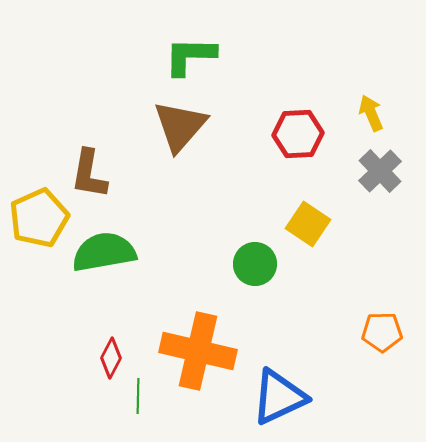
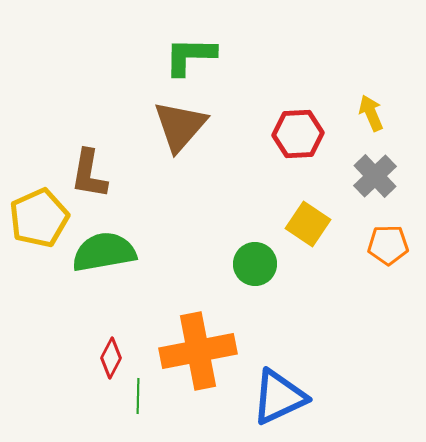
gray cross: moved 5 px left, 5 px down
orange pentagon: moved 6 px right, 87 px up
orange cross: rotated 24 degrees counterclockwise
